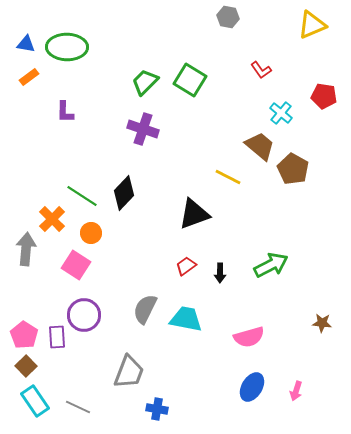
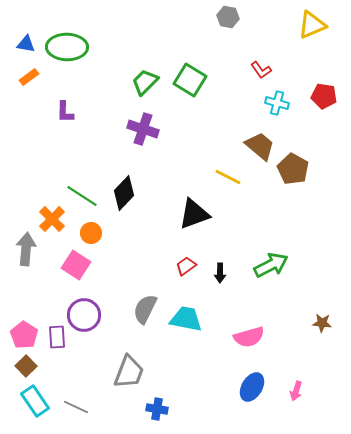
cyan cross: moved 4 px left, 10 px up; rotated 25 degrees counterclockwise
gray line: moved 2 px left
